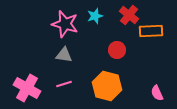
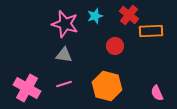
red circle: moved 2 px left, 4 px up
